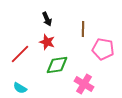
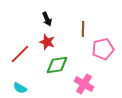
pink pentagon: rotated 25 degrees counterclockwise
